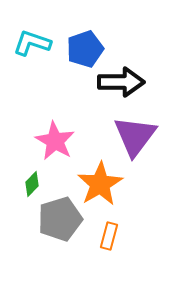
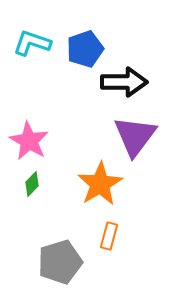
black arrow: moved 3 px right
pink star: moved 26 px left
gray pentagon: moved 43 px down
